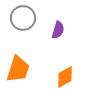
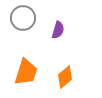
orange trapezoid: moved 8 px right, 3 px down
orange diamond: rotated 10 degrees counterclockwise
